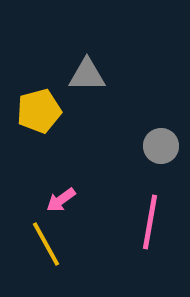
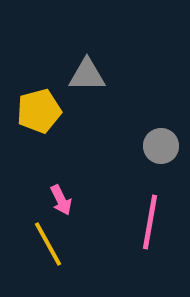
pink arrow: rotated 80 degrees counterclockwise
yellow line: moved 2 px right
